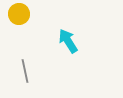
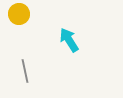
cyan arrow: moved 1 px right, 1 px up
